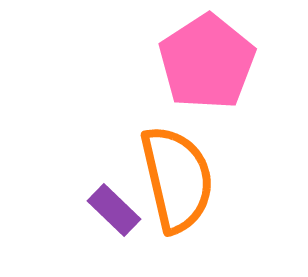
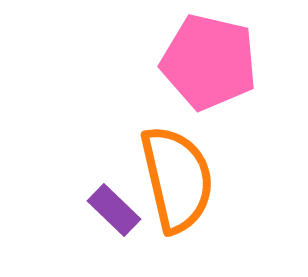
pink pentagon: moved 2 px right; rotated 26 degrees counterclockwise
